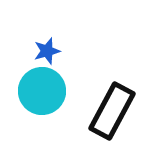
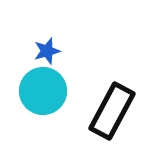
cyan circle: moved 1 px right
